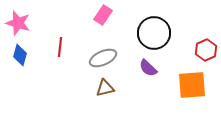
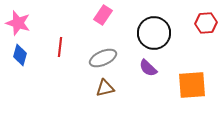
red hexagon: moved 27 px up; rotated 20 degrees clockwise
